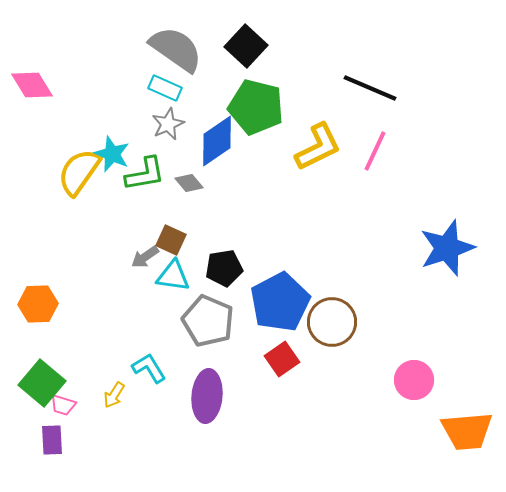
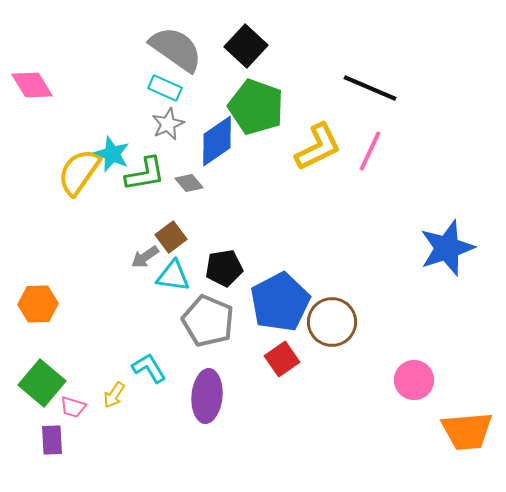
green pentagon: rotated 6 degrees clockwise
pink line: moved 5 px left
brown square: moved 3 px up; rotated 28 degrees clockwise
pink trapezoid: moved 10 px right, 2 px down
